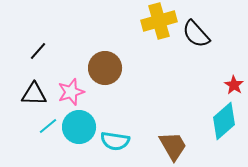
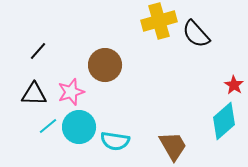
brown circle: moved 3 px up
